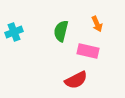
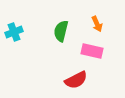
pink rectangle: moved 4 px right
